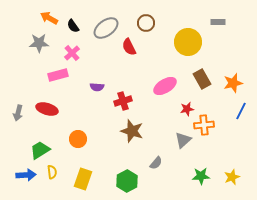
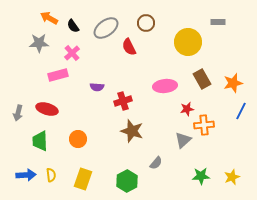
pink ellipse: rotated 25 degrees clockwise
green trapezoid: moved 9 px up; rotated 60 degrees counterclockwise
yellow semicircle: moved 1 px left, 3 px down
